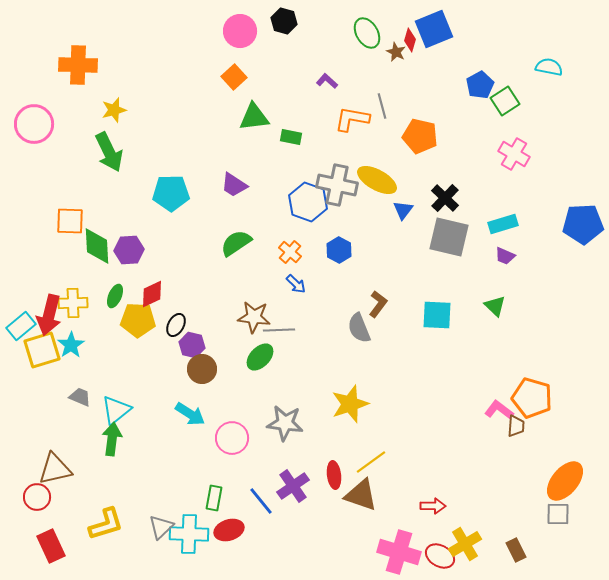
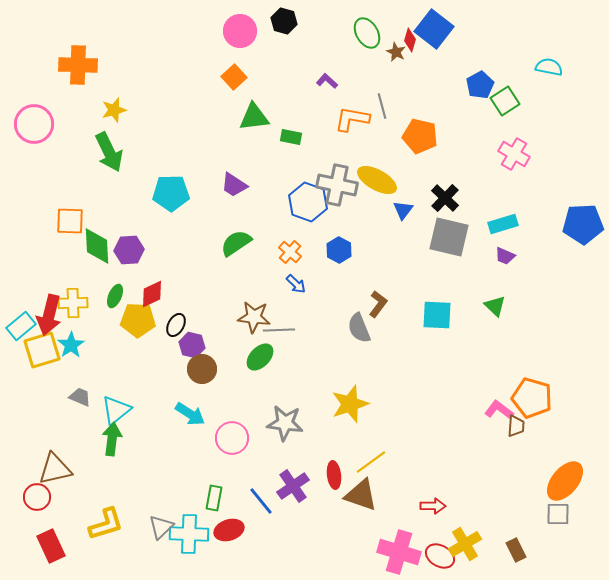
blue square at (434, 29): rotated 30 degrees counterclockwise
